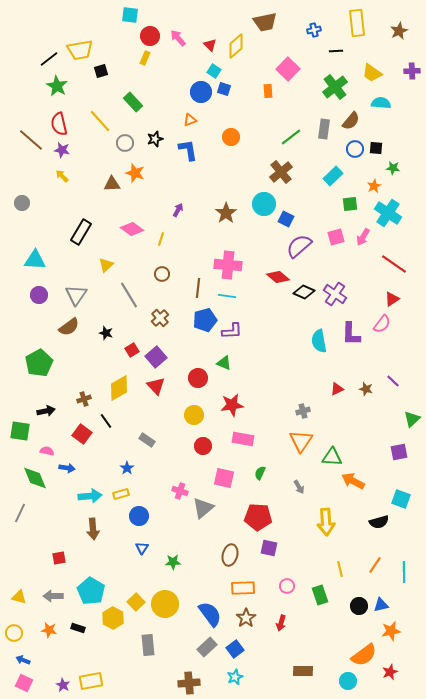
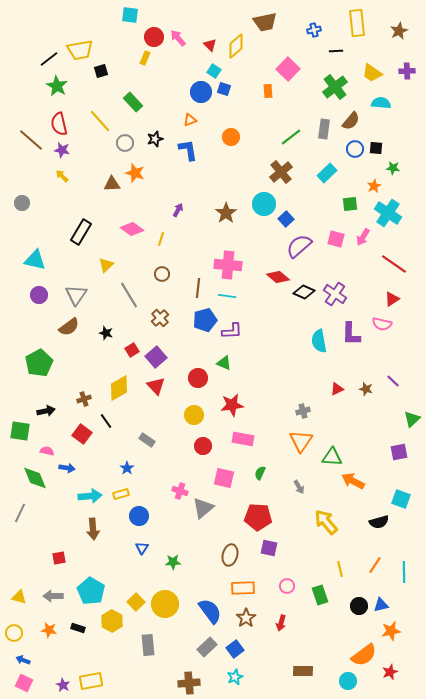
red circle at (150, 36): moved 4 px right, 1 px down
purple cross at (412, 71): moved 5 px left
cyan rectangle at (333, 176): moved 6 px left, 3 px up
blue square at (286, 219): rotated 21 degrees clockwise
pink square at (336, 237): moved 2 px down; rotated 30 degrees clockwise
cyan triangle at (35, 260): rotated 10 degrees clockwise
pink semicircle at (382, 324): rotated 66 degrees clockwise
yellow arrow at (326, 522): rotated 144 degrees clockwise
blue semicircle at (210, 614): moved 3 px up
yellow hexagon at (113, 618): moved 1 px left, 3 px down
